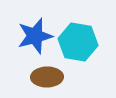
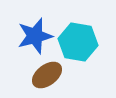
brown ellipse: moved 2 px up; rotated 36 degrees counterclockwise
